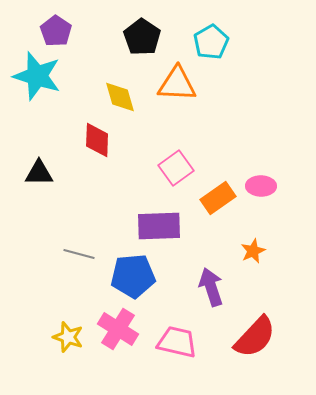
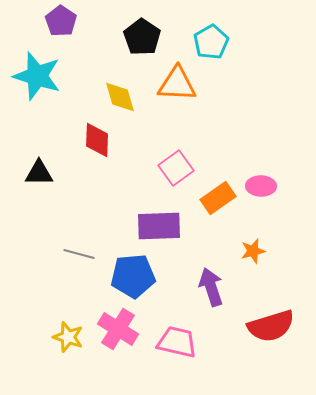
purple pentagon: moved 5 px right, 10 px up
orange star: rotated 10 degrees clockwise
red semicircle: moved 16 px right, 11 px up; rotated 30 degrees clockwise
